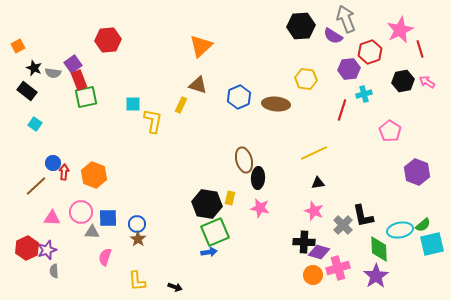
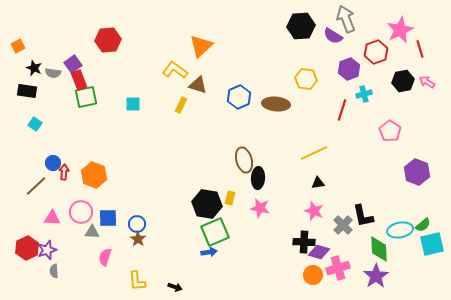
red hexagon at (370, 52): moved 6 px right
purple hexagon at (349, 69): rotated 15 degrees counterclockwise
black rectangle at (27, 91): rotated 30 degrees counterclockwise
yellow L-shape at (153, 121): moved 22 px right, 51 px up; rotated 65 degrees counterclockwise
